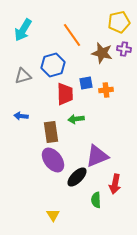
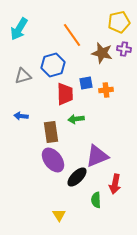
cyan arrow: moved 4 px left, 1 px up
yellow triangle: moved 6 px right
